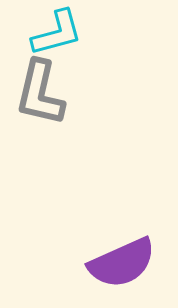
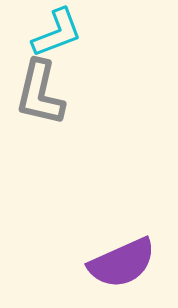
cyan L-shape: rotated 6 degrees counterclockwise
